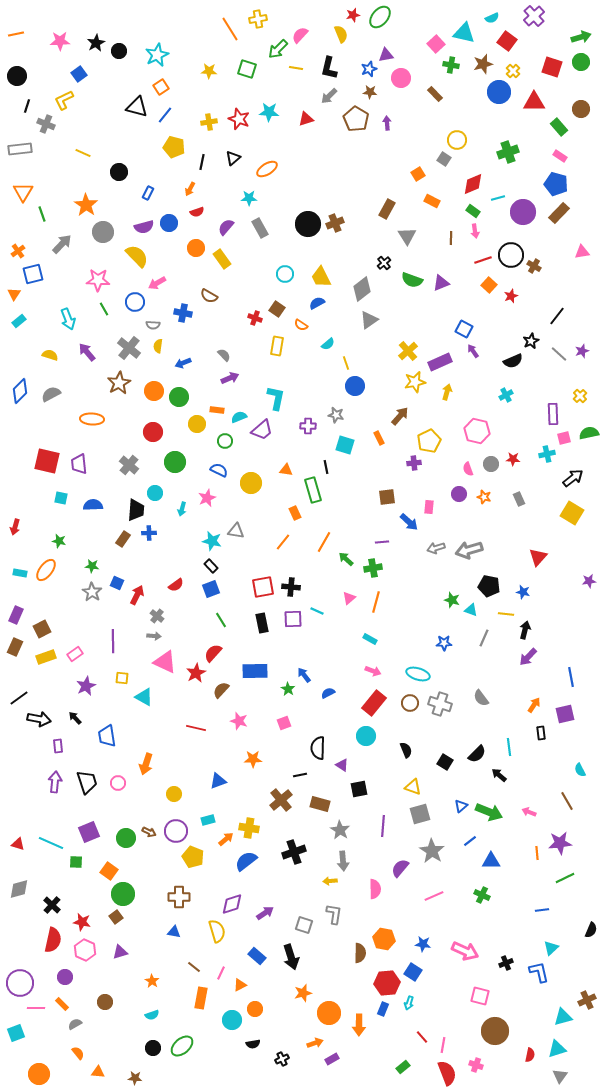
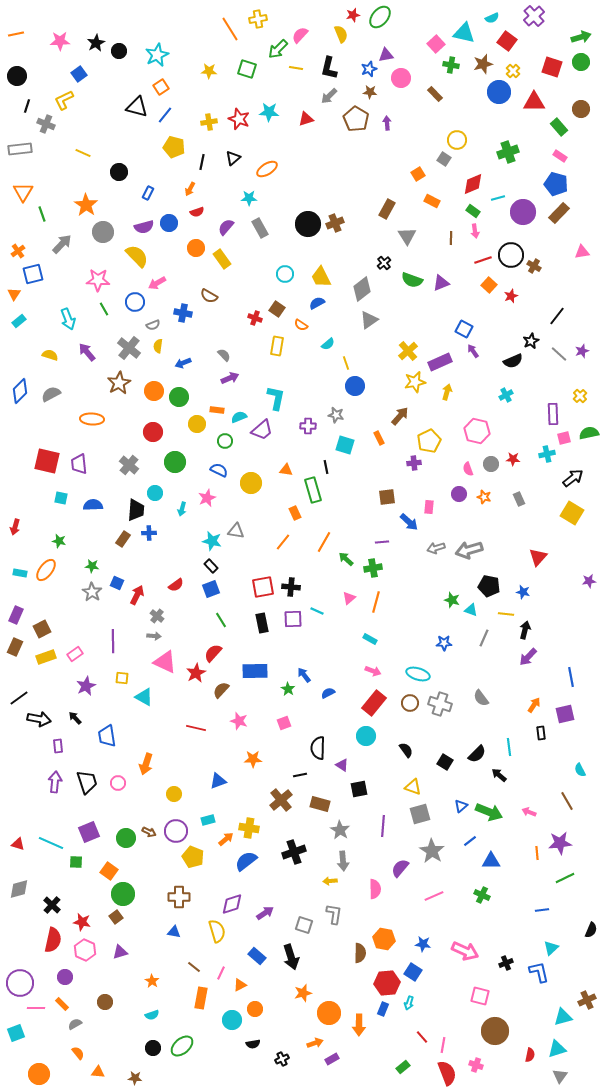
gray semicircle at (153, 325): rotated 24 degrees counterclockwise
black semicircle at (406, 750): rotated 14 degrees counterclockwise
